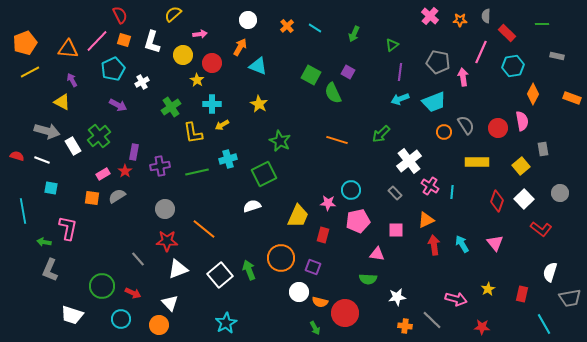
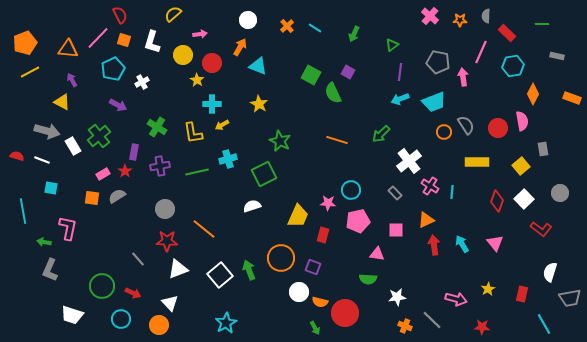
pink line at (97, 41): moved 1 px right, 3 px up
green cross at (171, 107): moved 14 px left, 20 px down; rotated 24 degrees counterclockwise
orange cross at (405, 326): rotated 16 degrees clockwise
